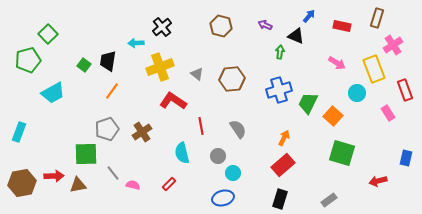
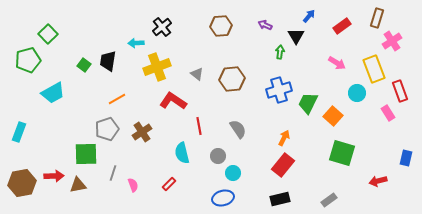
brown hexagon at (221, 26): rotated 20 degrees counterclockwise
red rectangle at (342, 26): rotated 48 degrees counterclockwise
black triangle at (296, 36): rotated 36 degrees clockwise
pink cross at (393, 45): moved 1 px left, 4 px up
yellow cross at (160, 67): moved 3 px left
red rectangle at (405, 90): moved 5 px left, 1 px down
orange line at (112, 91): moved 5 px right, 8 px down; rotated 24 degrees clockwise
red line at (201, 126): moved 2 px left
red rectangle at (283, 165): rotated 10 degrees counterclockwise
gray line at (113, 173): rotated 56 degrees clockwise
pink semicircle at (133, 185): rotated 56 degrees clockwise
black rectangle at (280, 199): rotated 60 degrees clockwise
